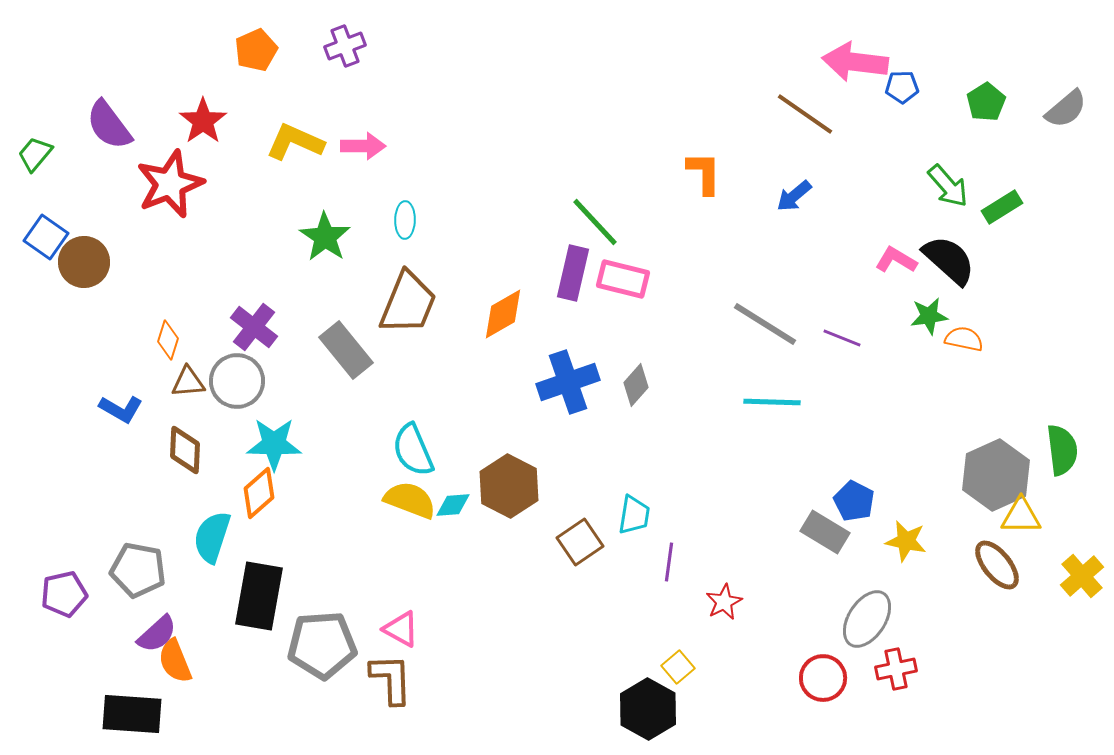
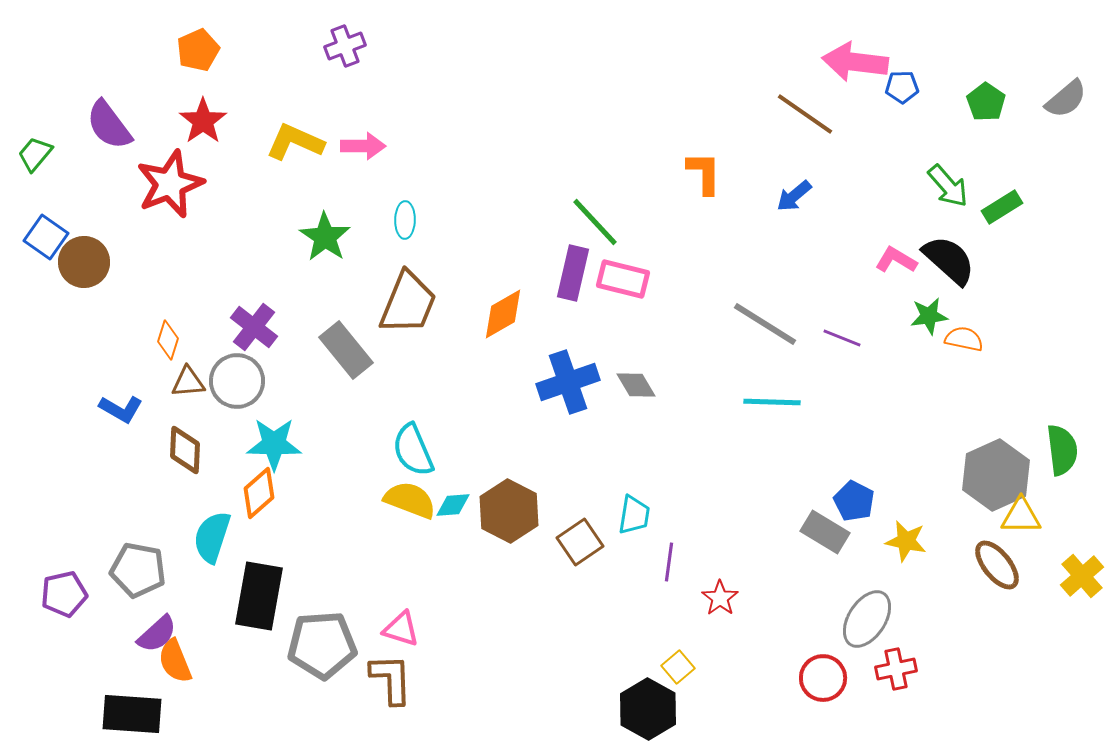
orange pentagon at (256, 50): moved 58 px left
green pentagon at (986, 102): rotated 6 degrees counterclockwise
gray semicircle at (1066, 109): moved 10 px up
gray diamond at (636, 385): rotated 72 degrees counterclockwise
brown hexagon at (509, 486): moved 25 px down
red star at (724, 602): moved 4 px left, 4 px up; rotated 9 degrees counterclockwise
pink triangle at (401, 629): rotated 12 degrees counterclockwise
